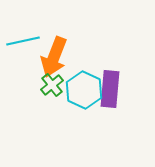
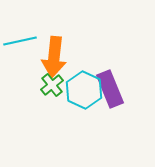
cyan line: moved 3 px left
orange arrow: rotated 15 degrees counterclockwise
purple rectangle: rotated 27 degrees counterclockwise
